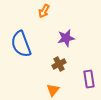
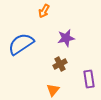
blue semicircle: rotated 76 degrees clockwise
brown cross: moved 1 px right
